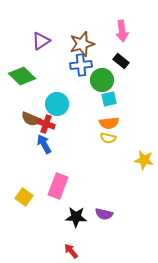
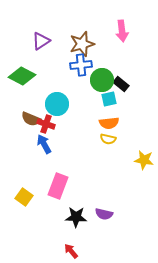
black rectangle: moved 23 px down
green diamond: rotated 16 degrees counterclockwise
yellow semicircle: moved 1 px down
